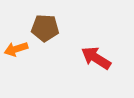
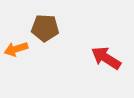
red arrow: moved 10 px right
